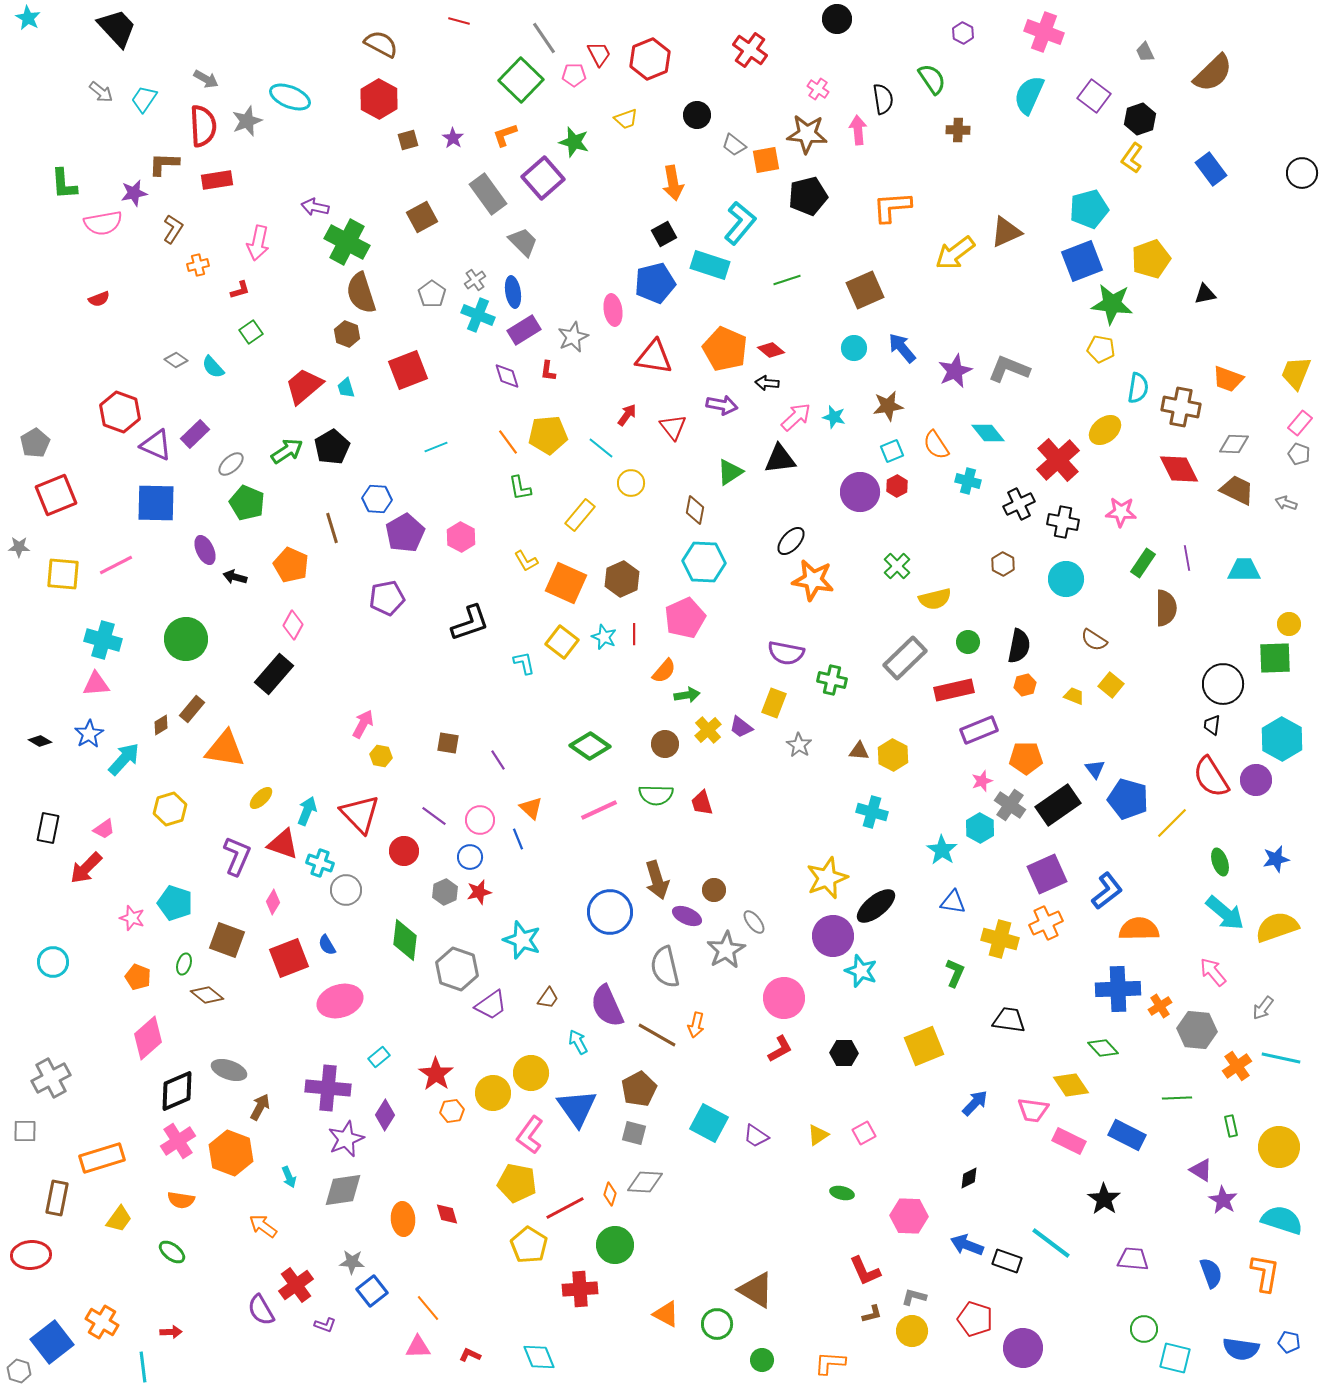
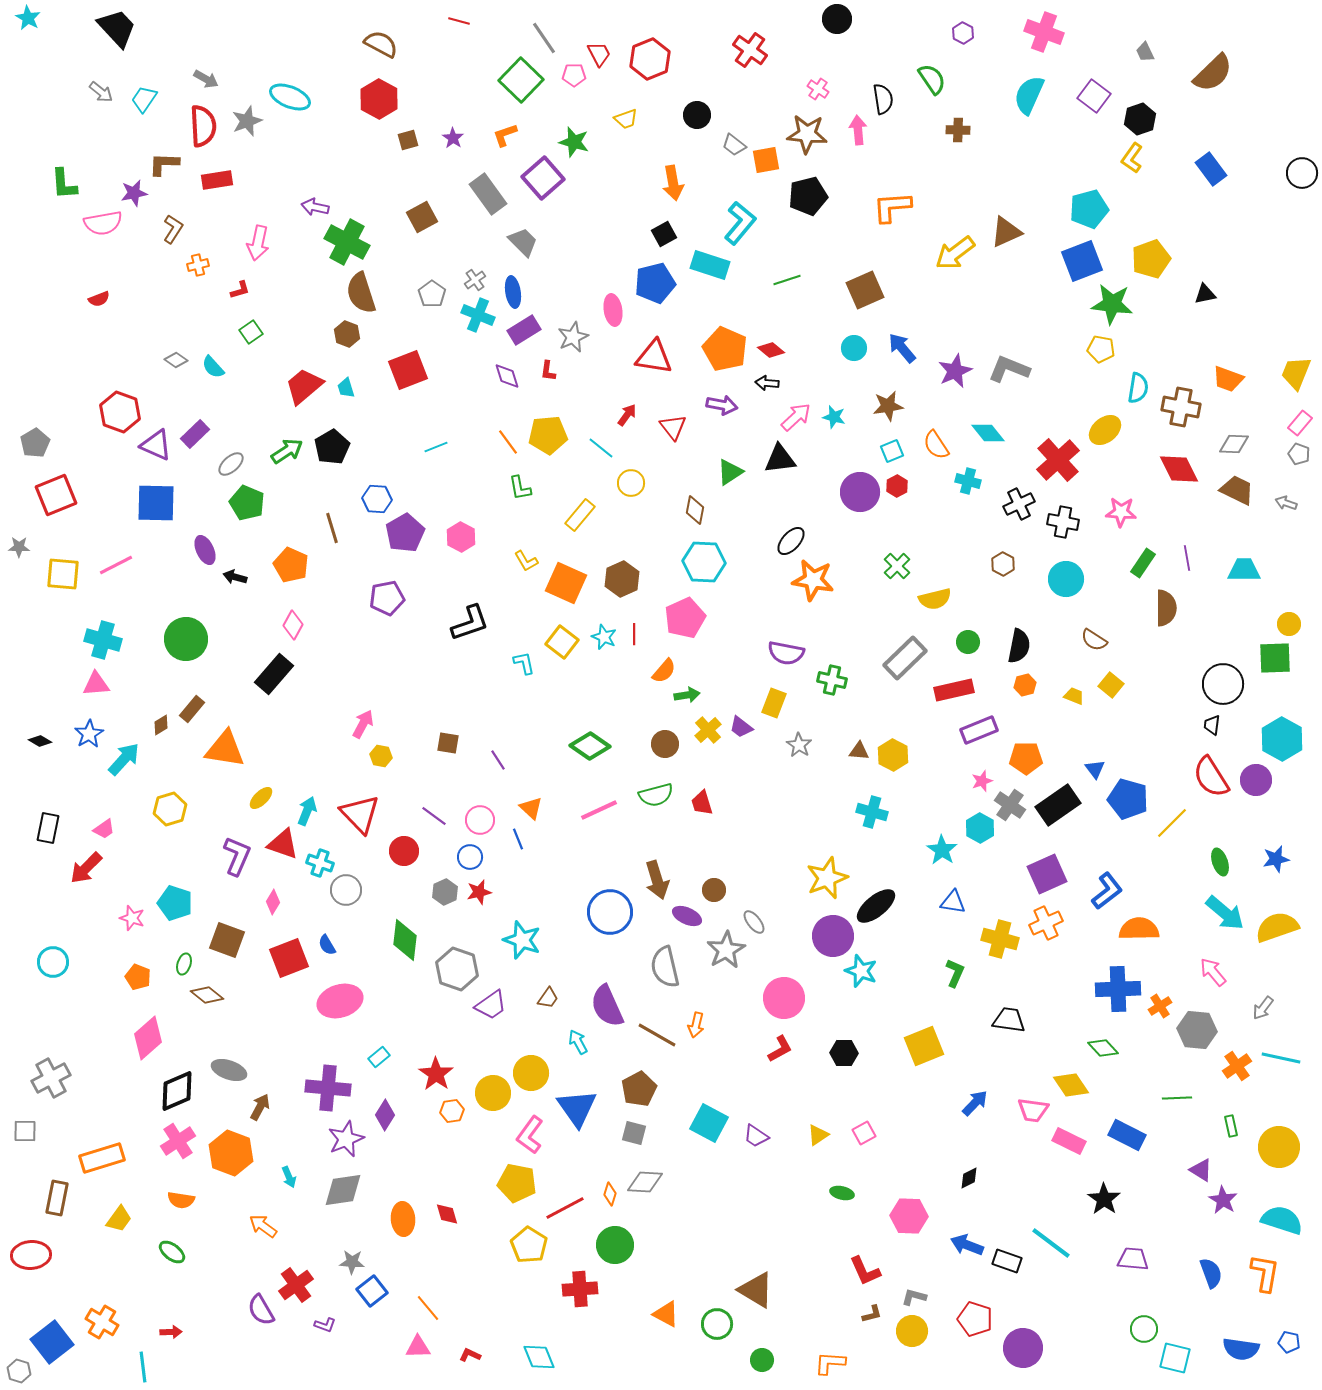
green semicircle at (656, 795): rotated 16 degrees counterclockwise
